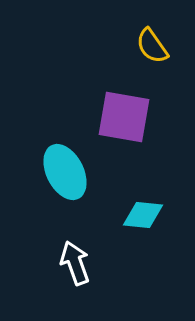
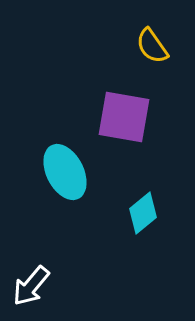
cyan diamond: moved 2 px up; rotated 45 degrees counterclockwise
white arrow: moved 44 px left, 23 px down; rotated 120 degrees counterclockwise
